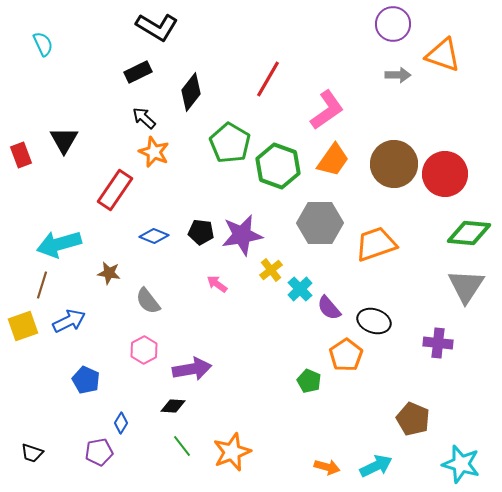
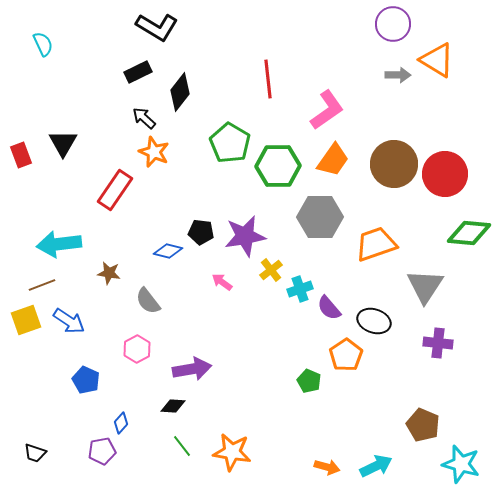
orange triangle at (443, 55): moved 6 px left, 5 px down; rotated 12 degrees clockwise
red line at (268, 79): rotated 36 degrees counterclockwise
black diamond at (191, 92): moved 11 px left
black triangle at (64, 140): moved 1 px left, 3 px down
green hexagon at (278, 166): rotated 21 degrees counterclockwise
gray hexagon at (320, 223): moved 6 px up
purple star at (242, 235): moved 3 px right, 1 px down
blue diamond at (154, 236): moved 14 px right, 15 px down; rotated 8 degrees counterclockwise
cyan arrow at (59, 244): rotated 9 degrees clockwise
pink arrow at (217, 284): moved 5 px right, 2 px up
brown line at (42, 285): rotated 52 degrees clockwise
gray triangle at (466, 286): moved 41 px left
cyan cross at (300, 289): rotated 25 degrees clockwise
blue arrow at (69, 321): rotated 60 degrees clockwise
yellow square at (23, 326): moved 3 px right, 6 px up
pink hexagon at (144, 350): moved 7 px left, 1 px up
brown pentagon at (413, 419): moved 10 px right, 6 px down
blue diamond at (121, 423): rotated 10 degrees clockwise
purple pentagon at (99, 452): moved 3 px right, 1 px up
orange star at (232, 452): rotated 30 degrees clockwise
black trapezoid at (32, 453): moved 3 px right
